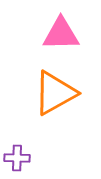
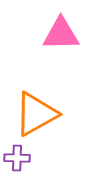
orange triangle: moved 19 px left, 21 px down
